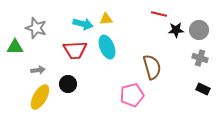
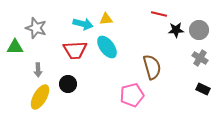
cyan ellipse: rotated 15 degrees counterclockwise
gray cross: rotated 14 degrees clockwise
gray arrow: rotated 96 degrees clockwise
